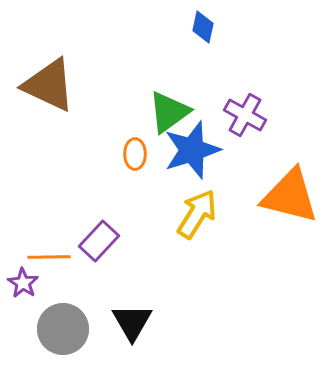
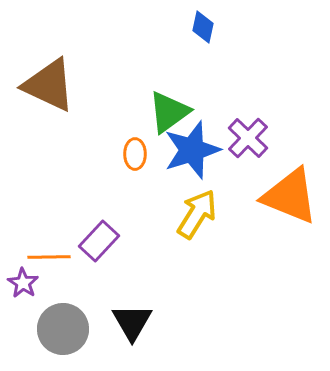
purple cross: moved 3 px right, 23 px down; rotated 15 degrees clockwise
orange triangle: rotated 8 degrees clockwise
